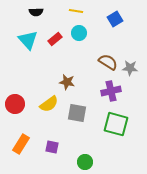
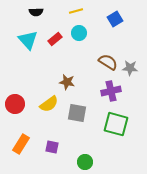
yellow line: rotated 24 degrees counterclockwise
